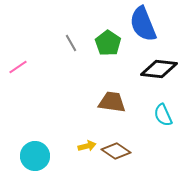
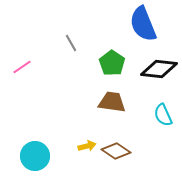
green pentagon: moved 4 px right, 20 px down
pink line: moved 4 px right
